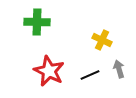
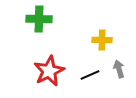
green cross: moved 2 px right, 3 px up
yellow cross: rotated 24 degrees counterclockwise
red star: rotated 20 degrees clockwise
